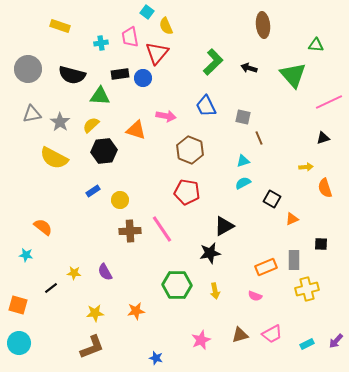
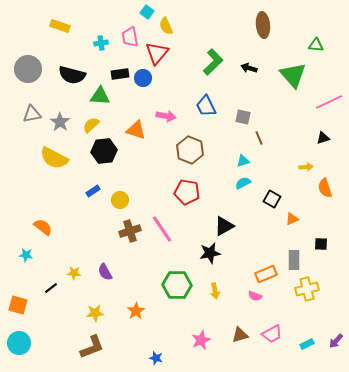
brown cross at (130, 231): rotated 15 degrees counterclockwise
orange rectangle at (266, 267): moved 7 px down
orange star at (136, 311): rotated 24 degrees counterclockwise
